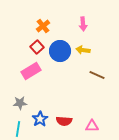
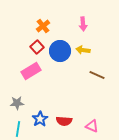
gray star: moved 3 px left
pink triangle: rotated 24 degrees clockwise
